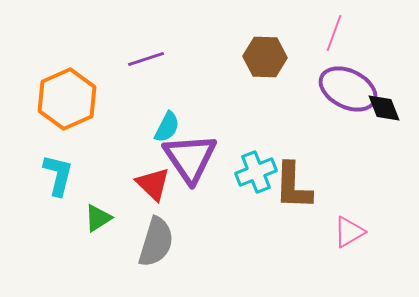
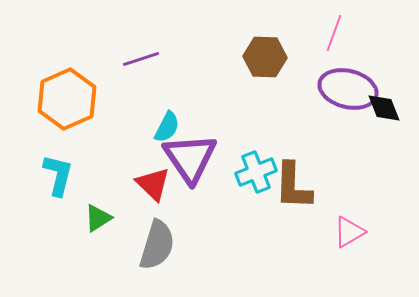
purple line: moved 5 px left
purple ellipse: rotated 12 degrees counterclockwise
gray semicircle: moved 1 px right, 3 px down
